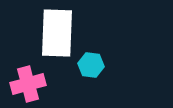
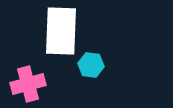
white rectangle: moved 4 px right, 2 px up
